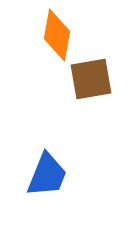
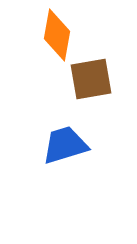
blue trapezoid: moved 18 px right, 30 px up; rotated 129 degrees counterclockwise
